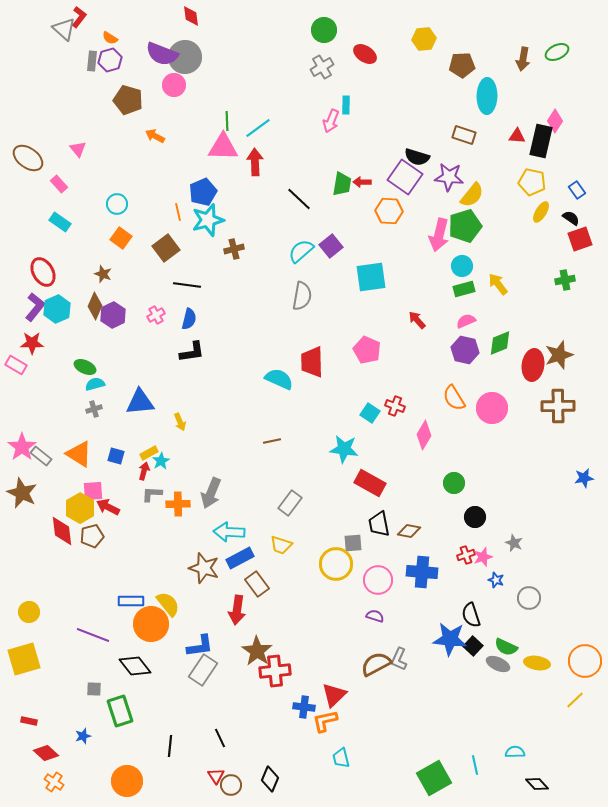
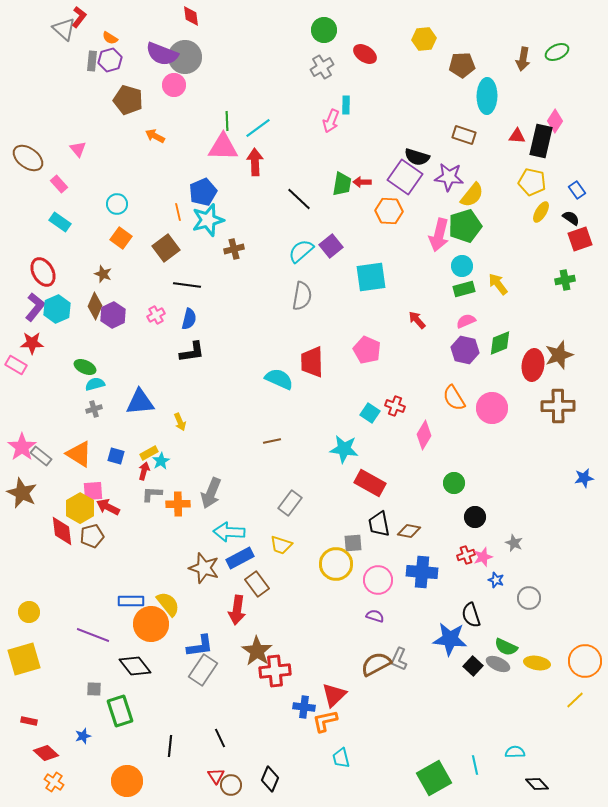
black square at (473, 646): moved 20 px down
